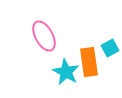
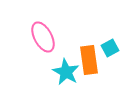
pink ellipse: moved 1 px left, 1 px down
orange rectangle: moved 2 px up
